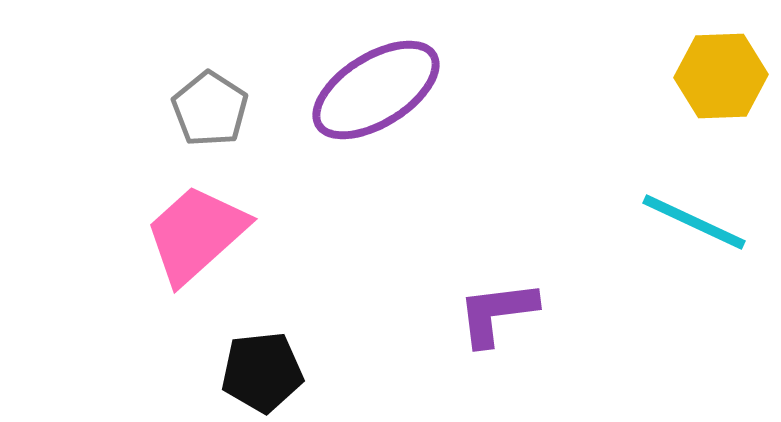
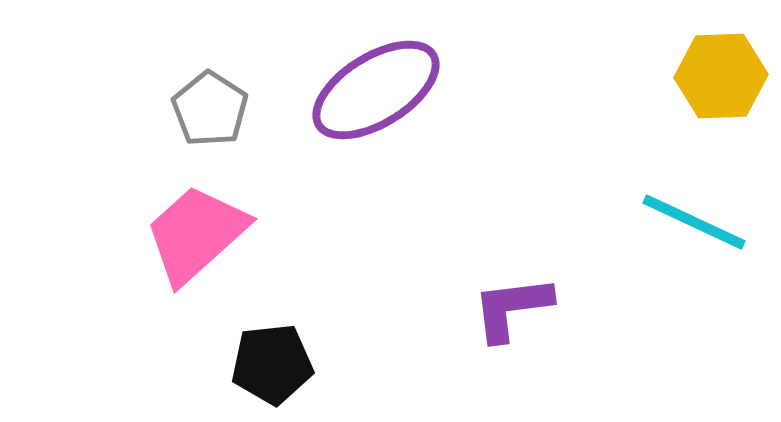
purple L-shape: moved 15 px right, 5 px up
black pentagon: moved 10 px right, 8 px up
